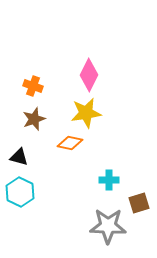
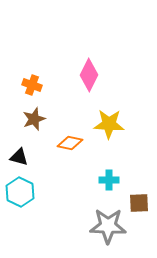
orange cross: moved 1 px left, 1 px up
yellow star: moved 23 px right, 11 px down; rotated 12 degrees clockwise
brown square: rotated 15 degrees clockwise
